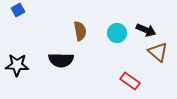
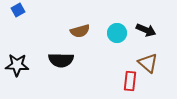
brown semicircle: rotated 84 degrees clockwise
brown triangle: moved 10 px left, 11 px down
red rectangle: rotated 60 degrees clockwise
